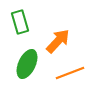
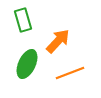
green rectangle: moved 3 px right, 2 px up
